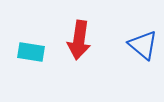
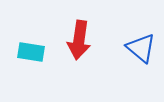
blue triangle: moved 2 px left, 3 px down
